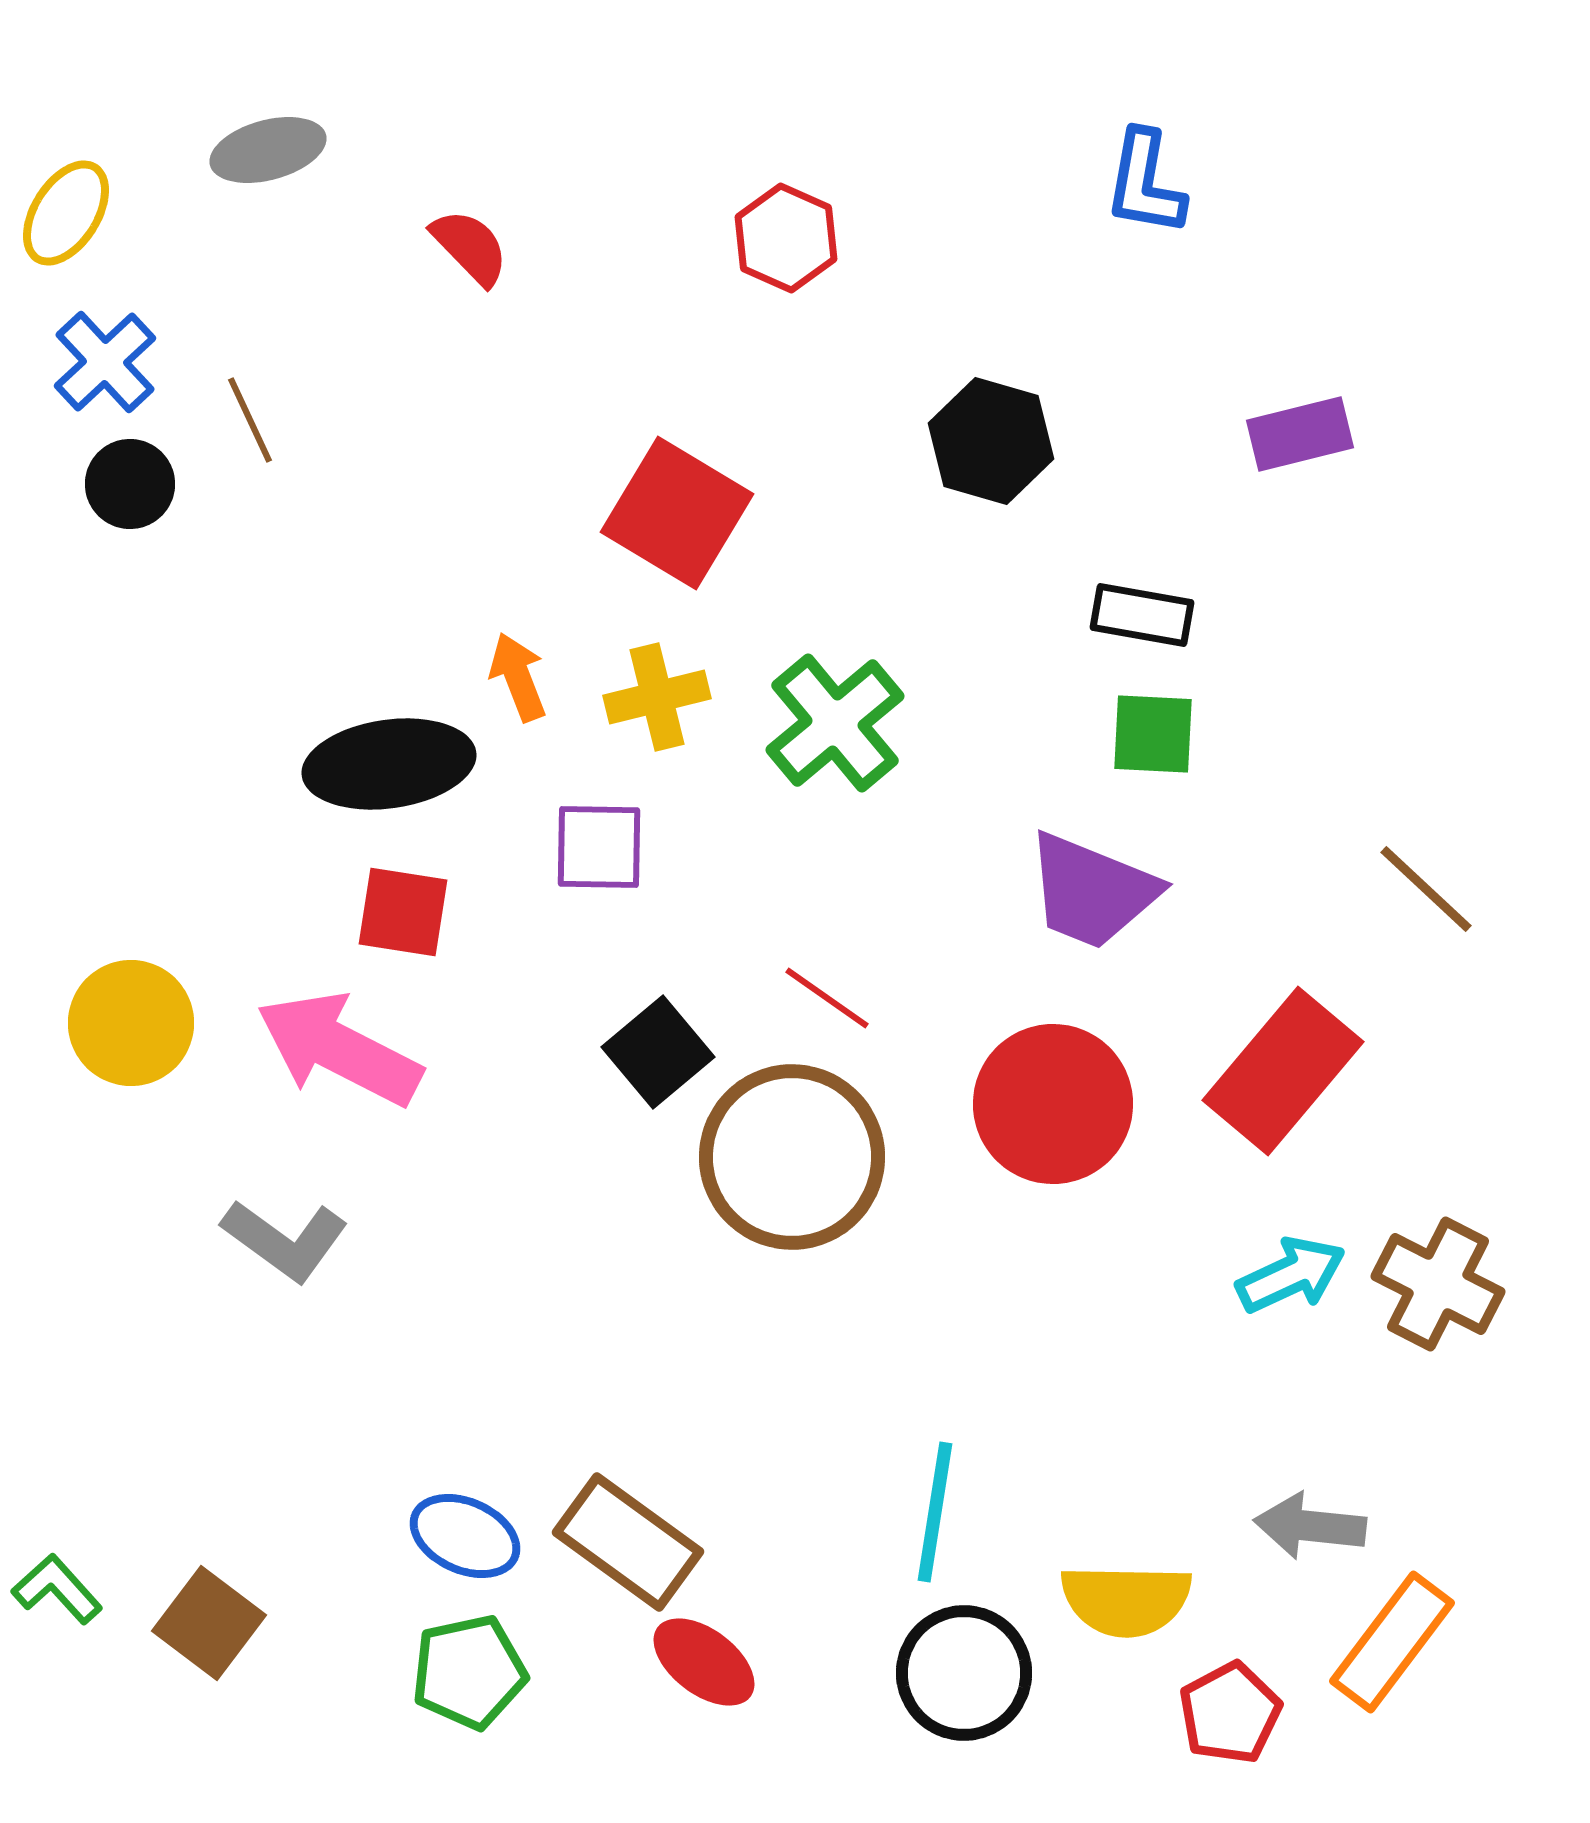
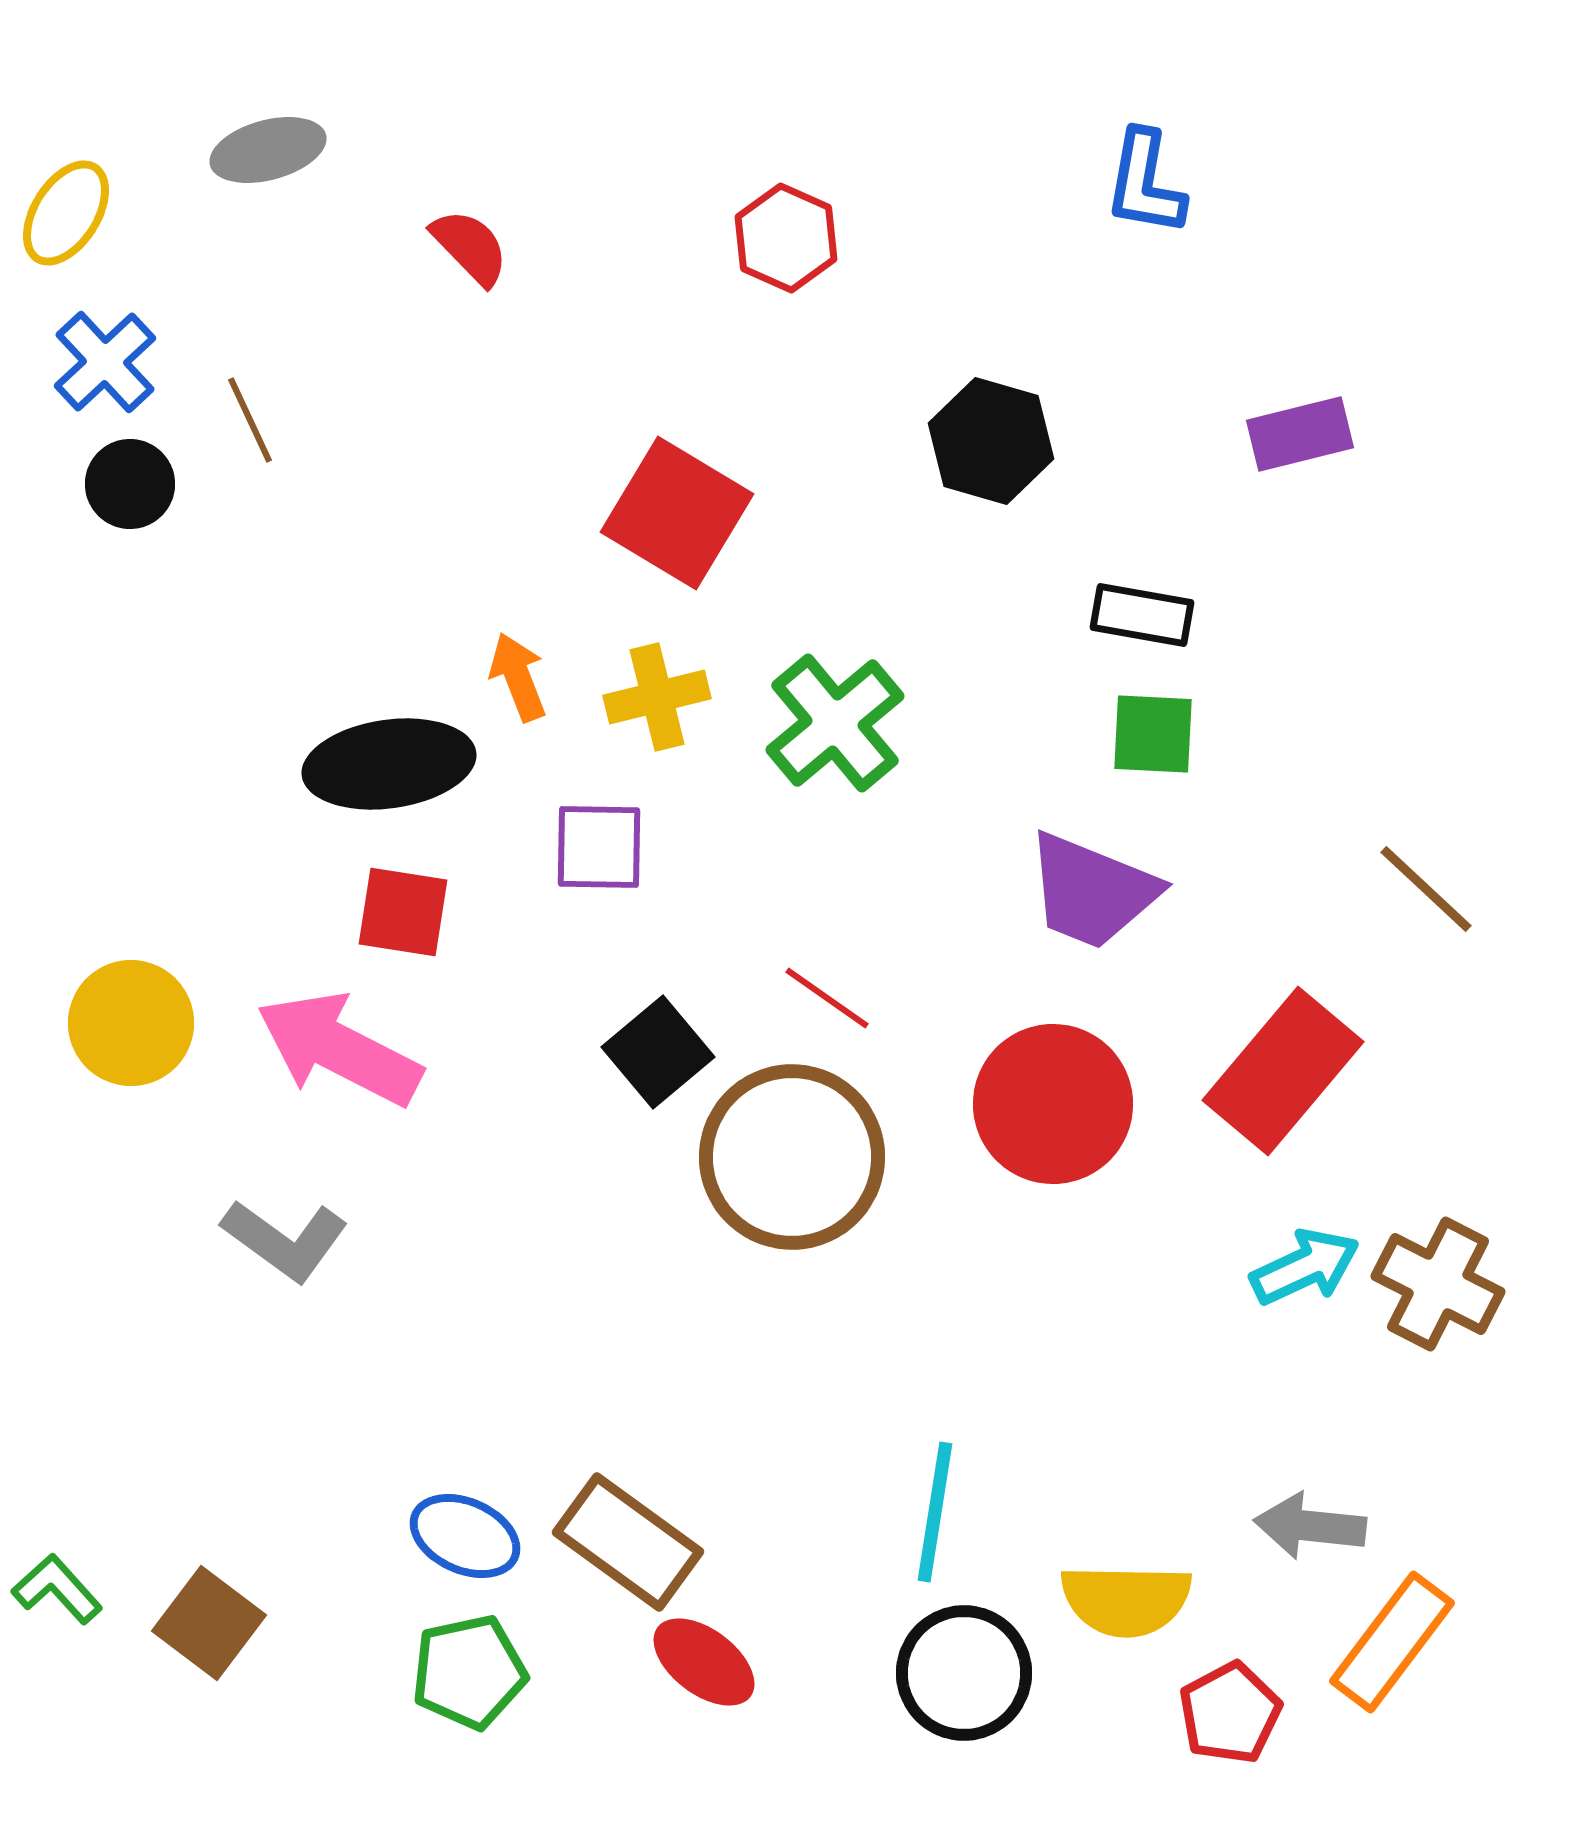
cyan arrow at (1291, 1275): moved 14 px right, 8 px up
